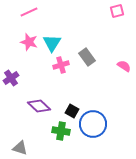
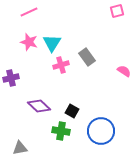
pink semicircle: moved 5 px down
purple cross: rotated 21 degrees clockwise
blue circle: moved 8 px right, 7 px down
gray triangle: rotated 28 degrees counterclockwise
